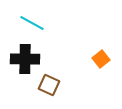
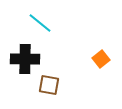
cyan line: moved 8 px right; rotated 10 degrees clockwise
brown square: rotated 15 degrees counterclockwise
